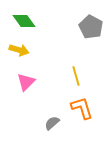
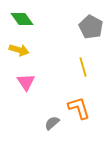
green diamond: moved 2 px left, 2 px up
yellow line: moved 7 px right, 9 px up
pink triangle: rotated 18 degrees counterclockwise
orange L-shape: moved 3 px left
